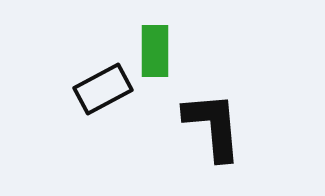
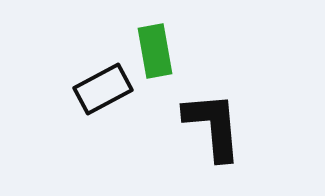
green rectangle: rotated 10 degrees counterclockwise
